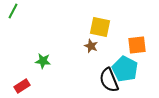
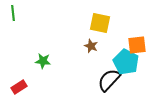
green line: moved 2 px down; rotated 35 degrees counterclockwise
yellow square: moved 4 px up
cyan pentagon: moved 1 px right, 7 px up
black semicircle: rotated 65 degrees clockwise
red rectangle: moved 3 px left, 1 px down
